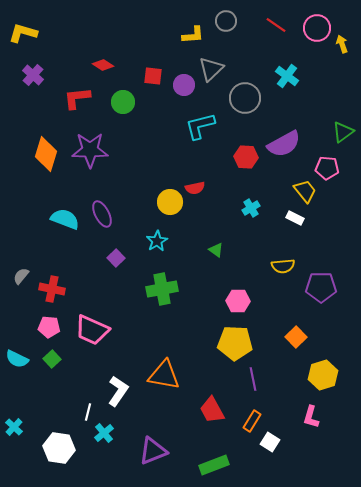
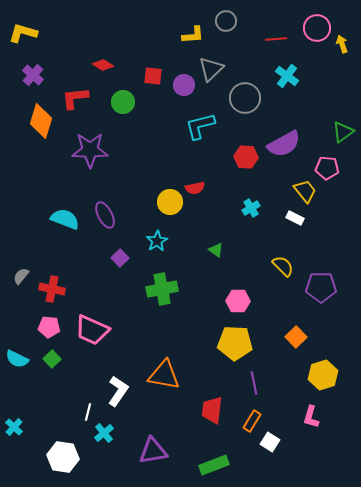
red line at (276, 25): moved 14 px down; rotated 40 degrees counterclockwise
red L-shape at (77, 98): moved 2 px left
orange diamond at (46, 154): moved 5 px left, 33 px up
purple ellipse at (102, 214): moved 3 px right, 1 px down
purple square at (116, 258): moved 4 px right
yellow semicircle at (283, 266): rotated 130 degrees counterclockwise
purple line at (253, 379): moved 1 px right, 4 px down
red trapezoid at (212, 410): rotated 36 degrees clockwise
white hexagon at (59, 448): moved 4 px right, 9 px down
purple triangle at (153, 451): rotated 12 degrees clockwise
